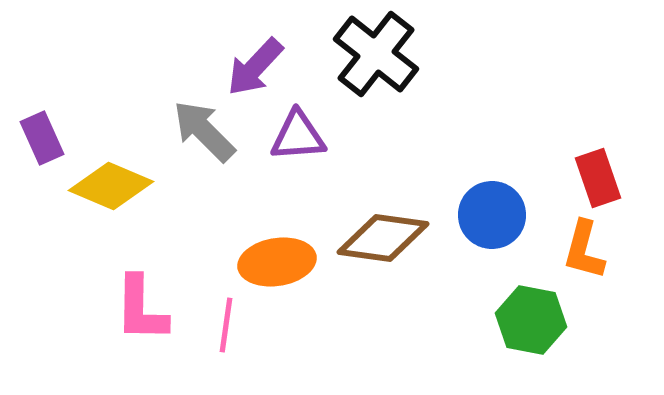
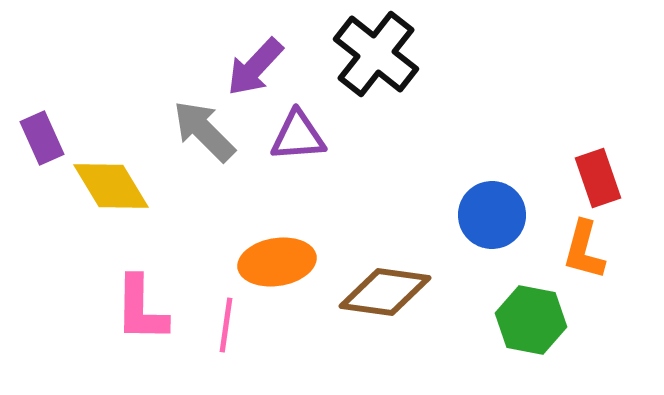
yellow diamond: rotated 36 degrees clockwise
brown diamond: moved 2 px right, 54 px down
